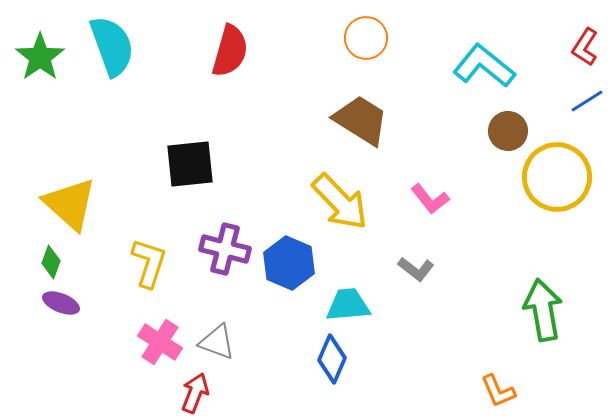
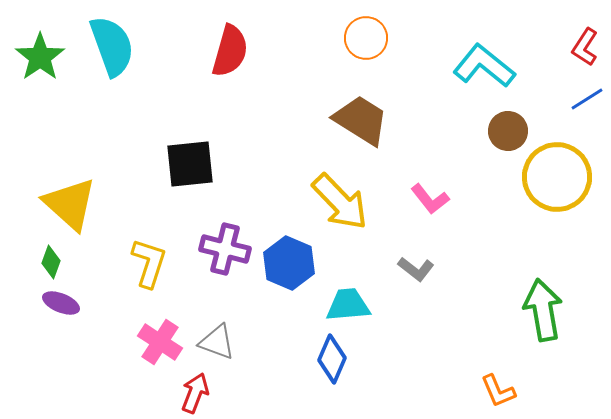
blue line: moved 2 px up
